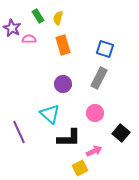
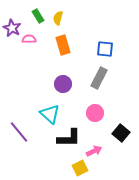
blue square: rotated 12 degrees counterclockwise
purple line: rotated 15 degrees counterclockwise
